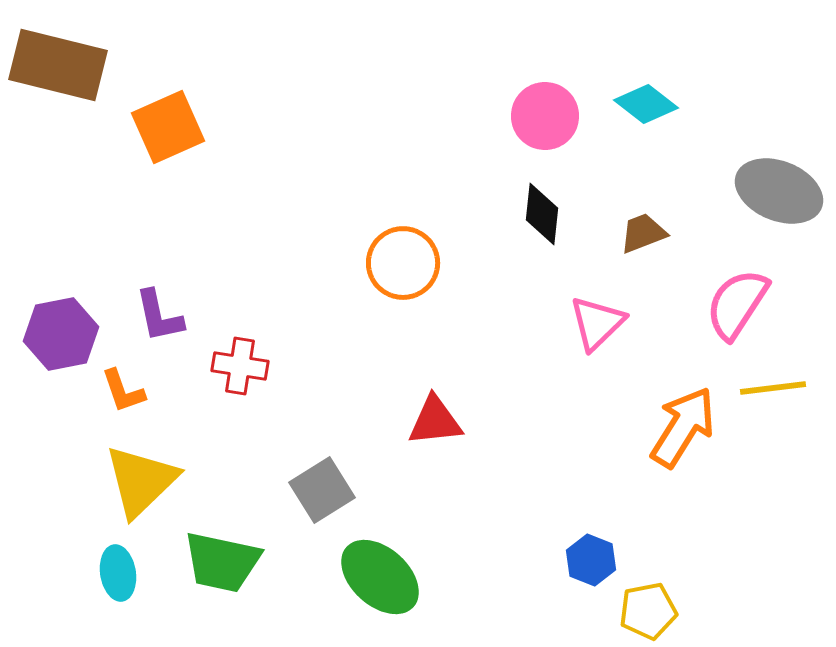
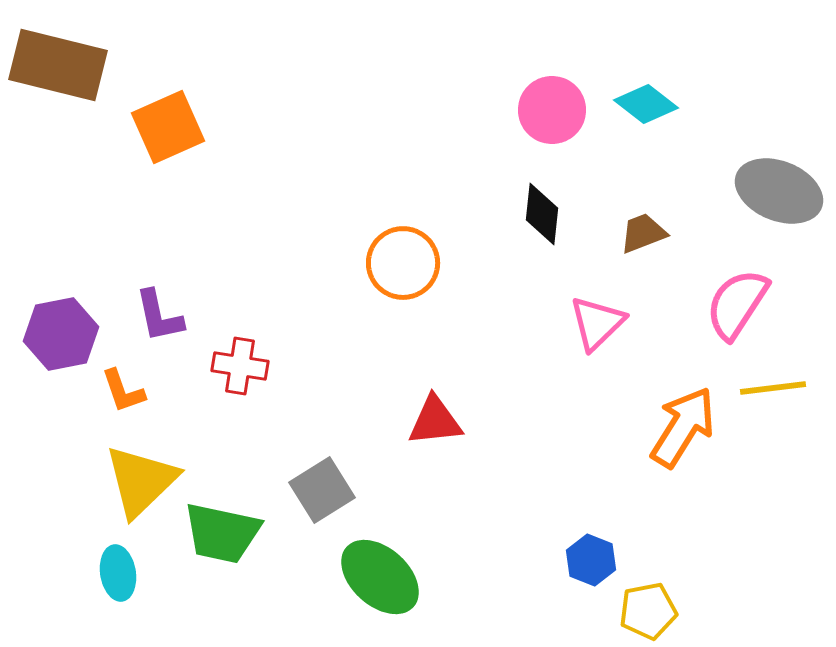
pink circle: moved 7 px right, 6 px up
green trapezoid: moved 29 px up
